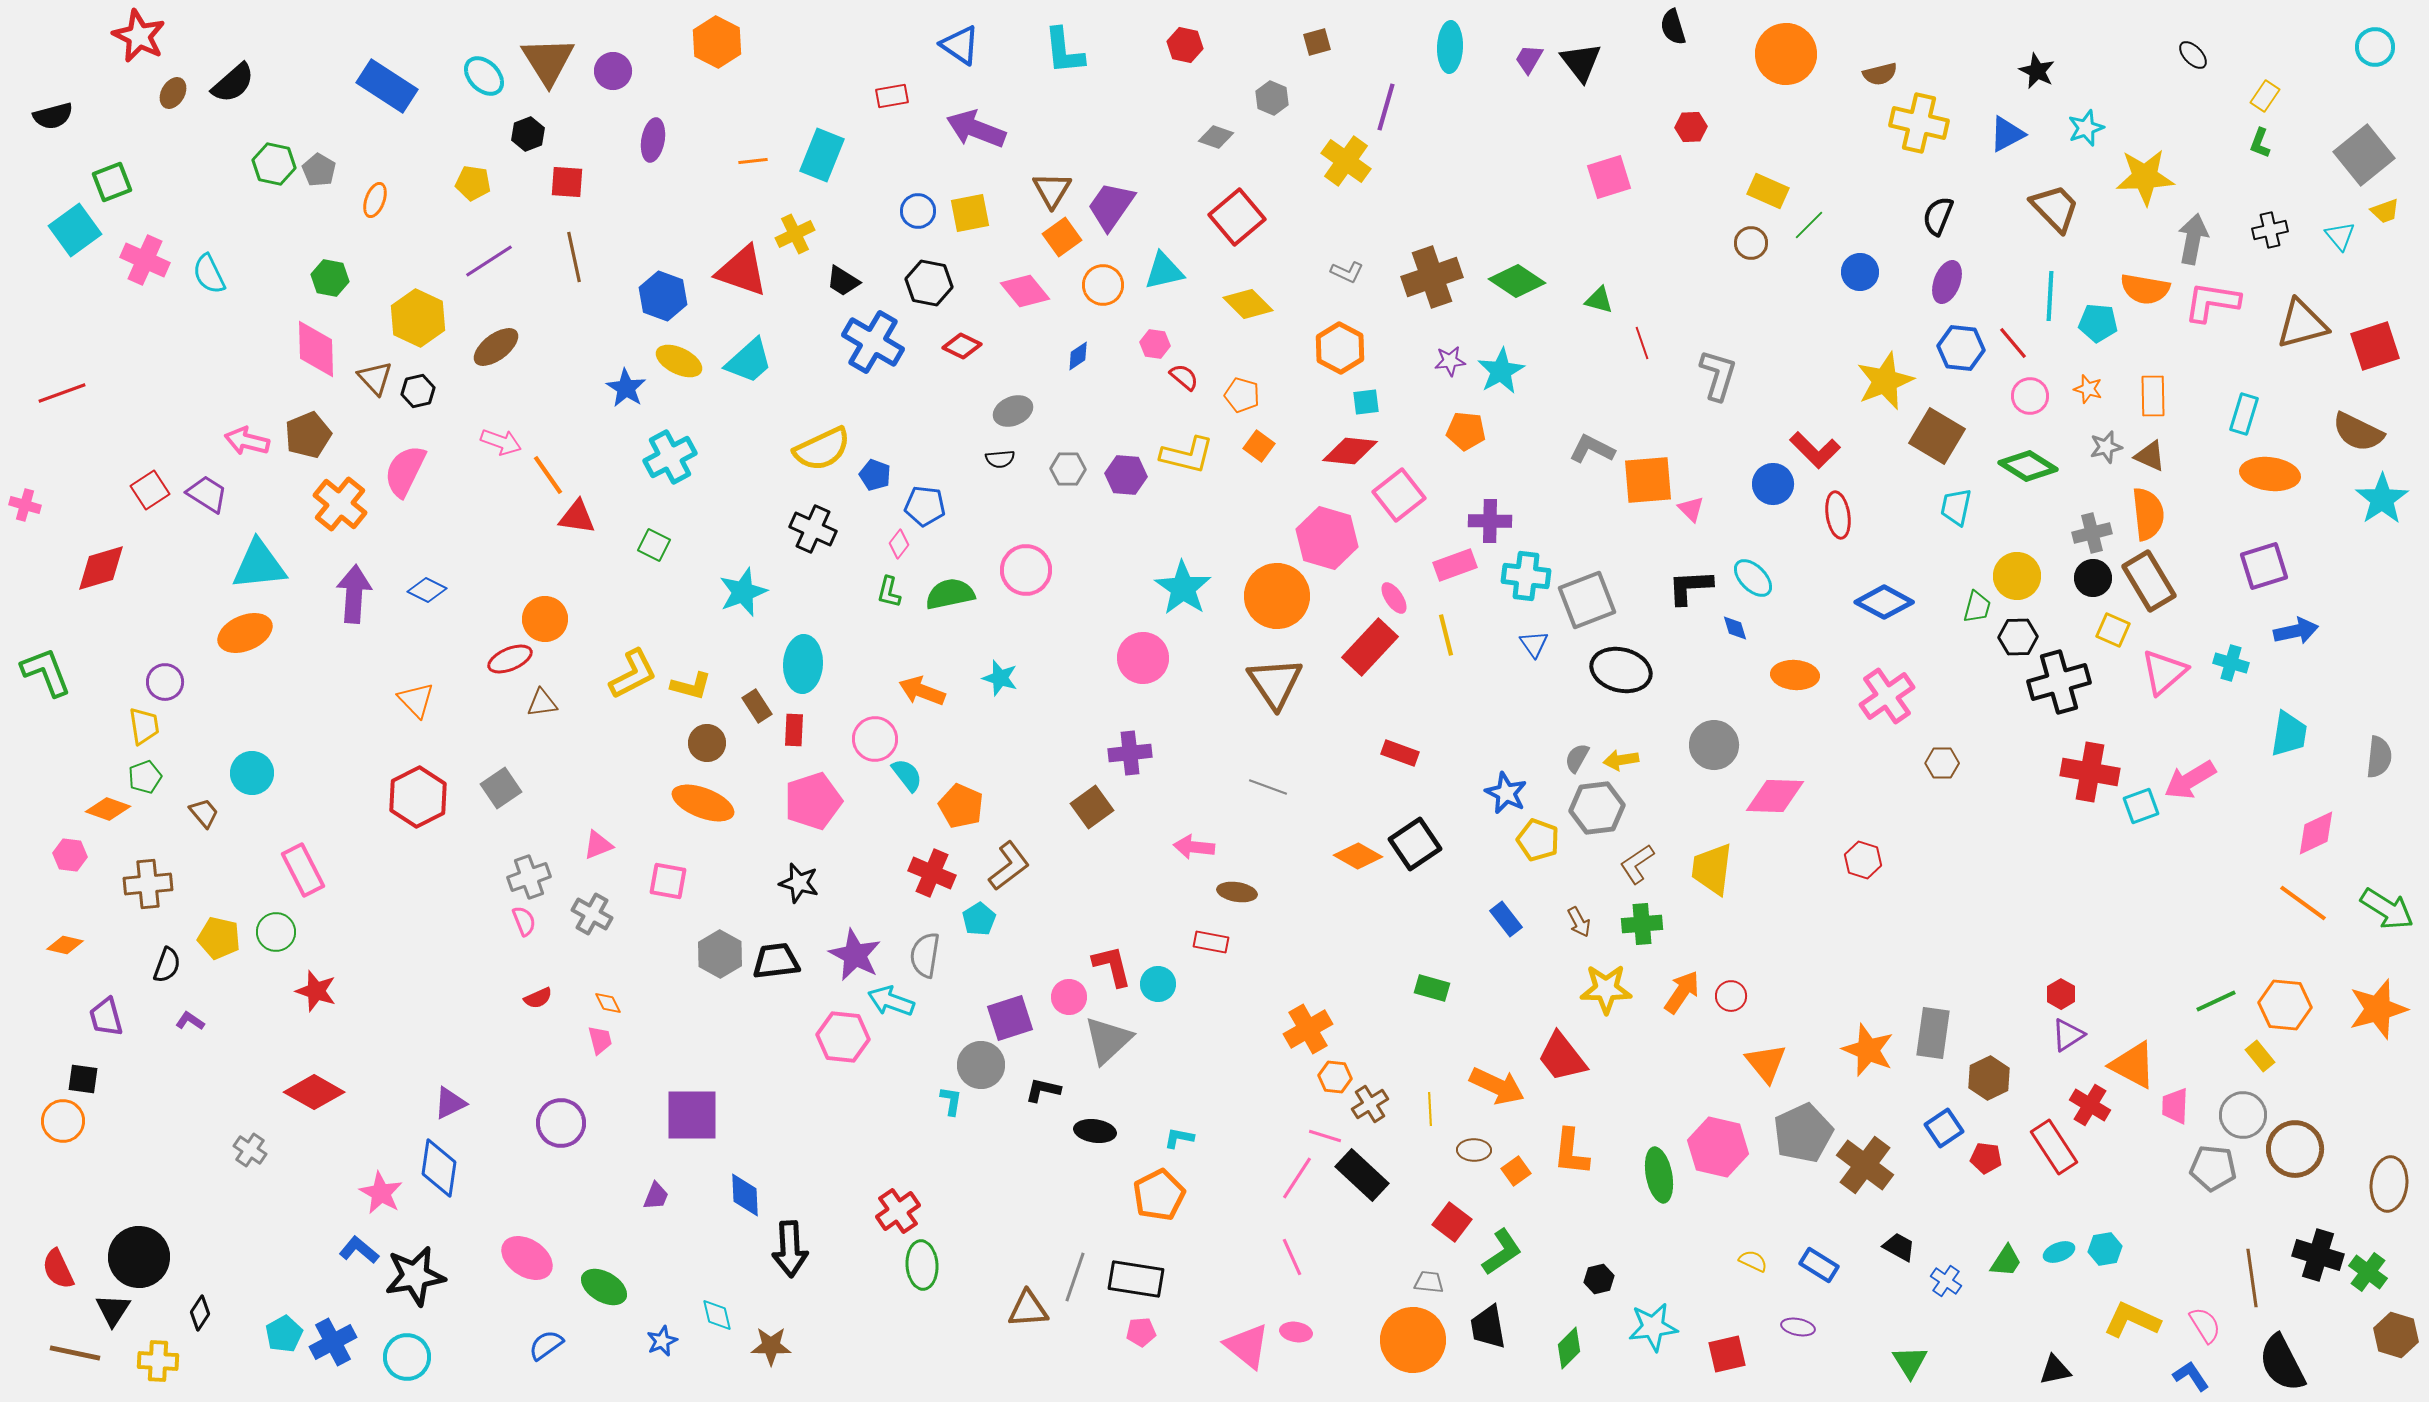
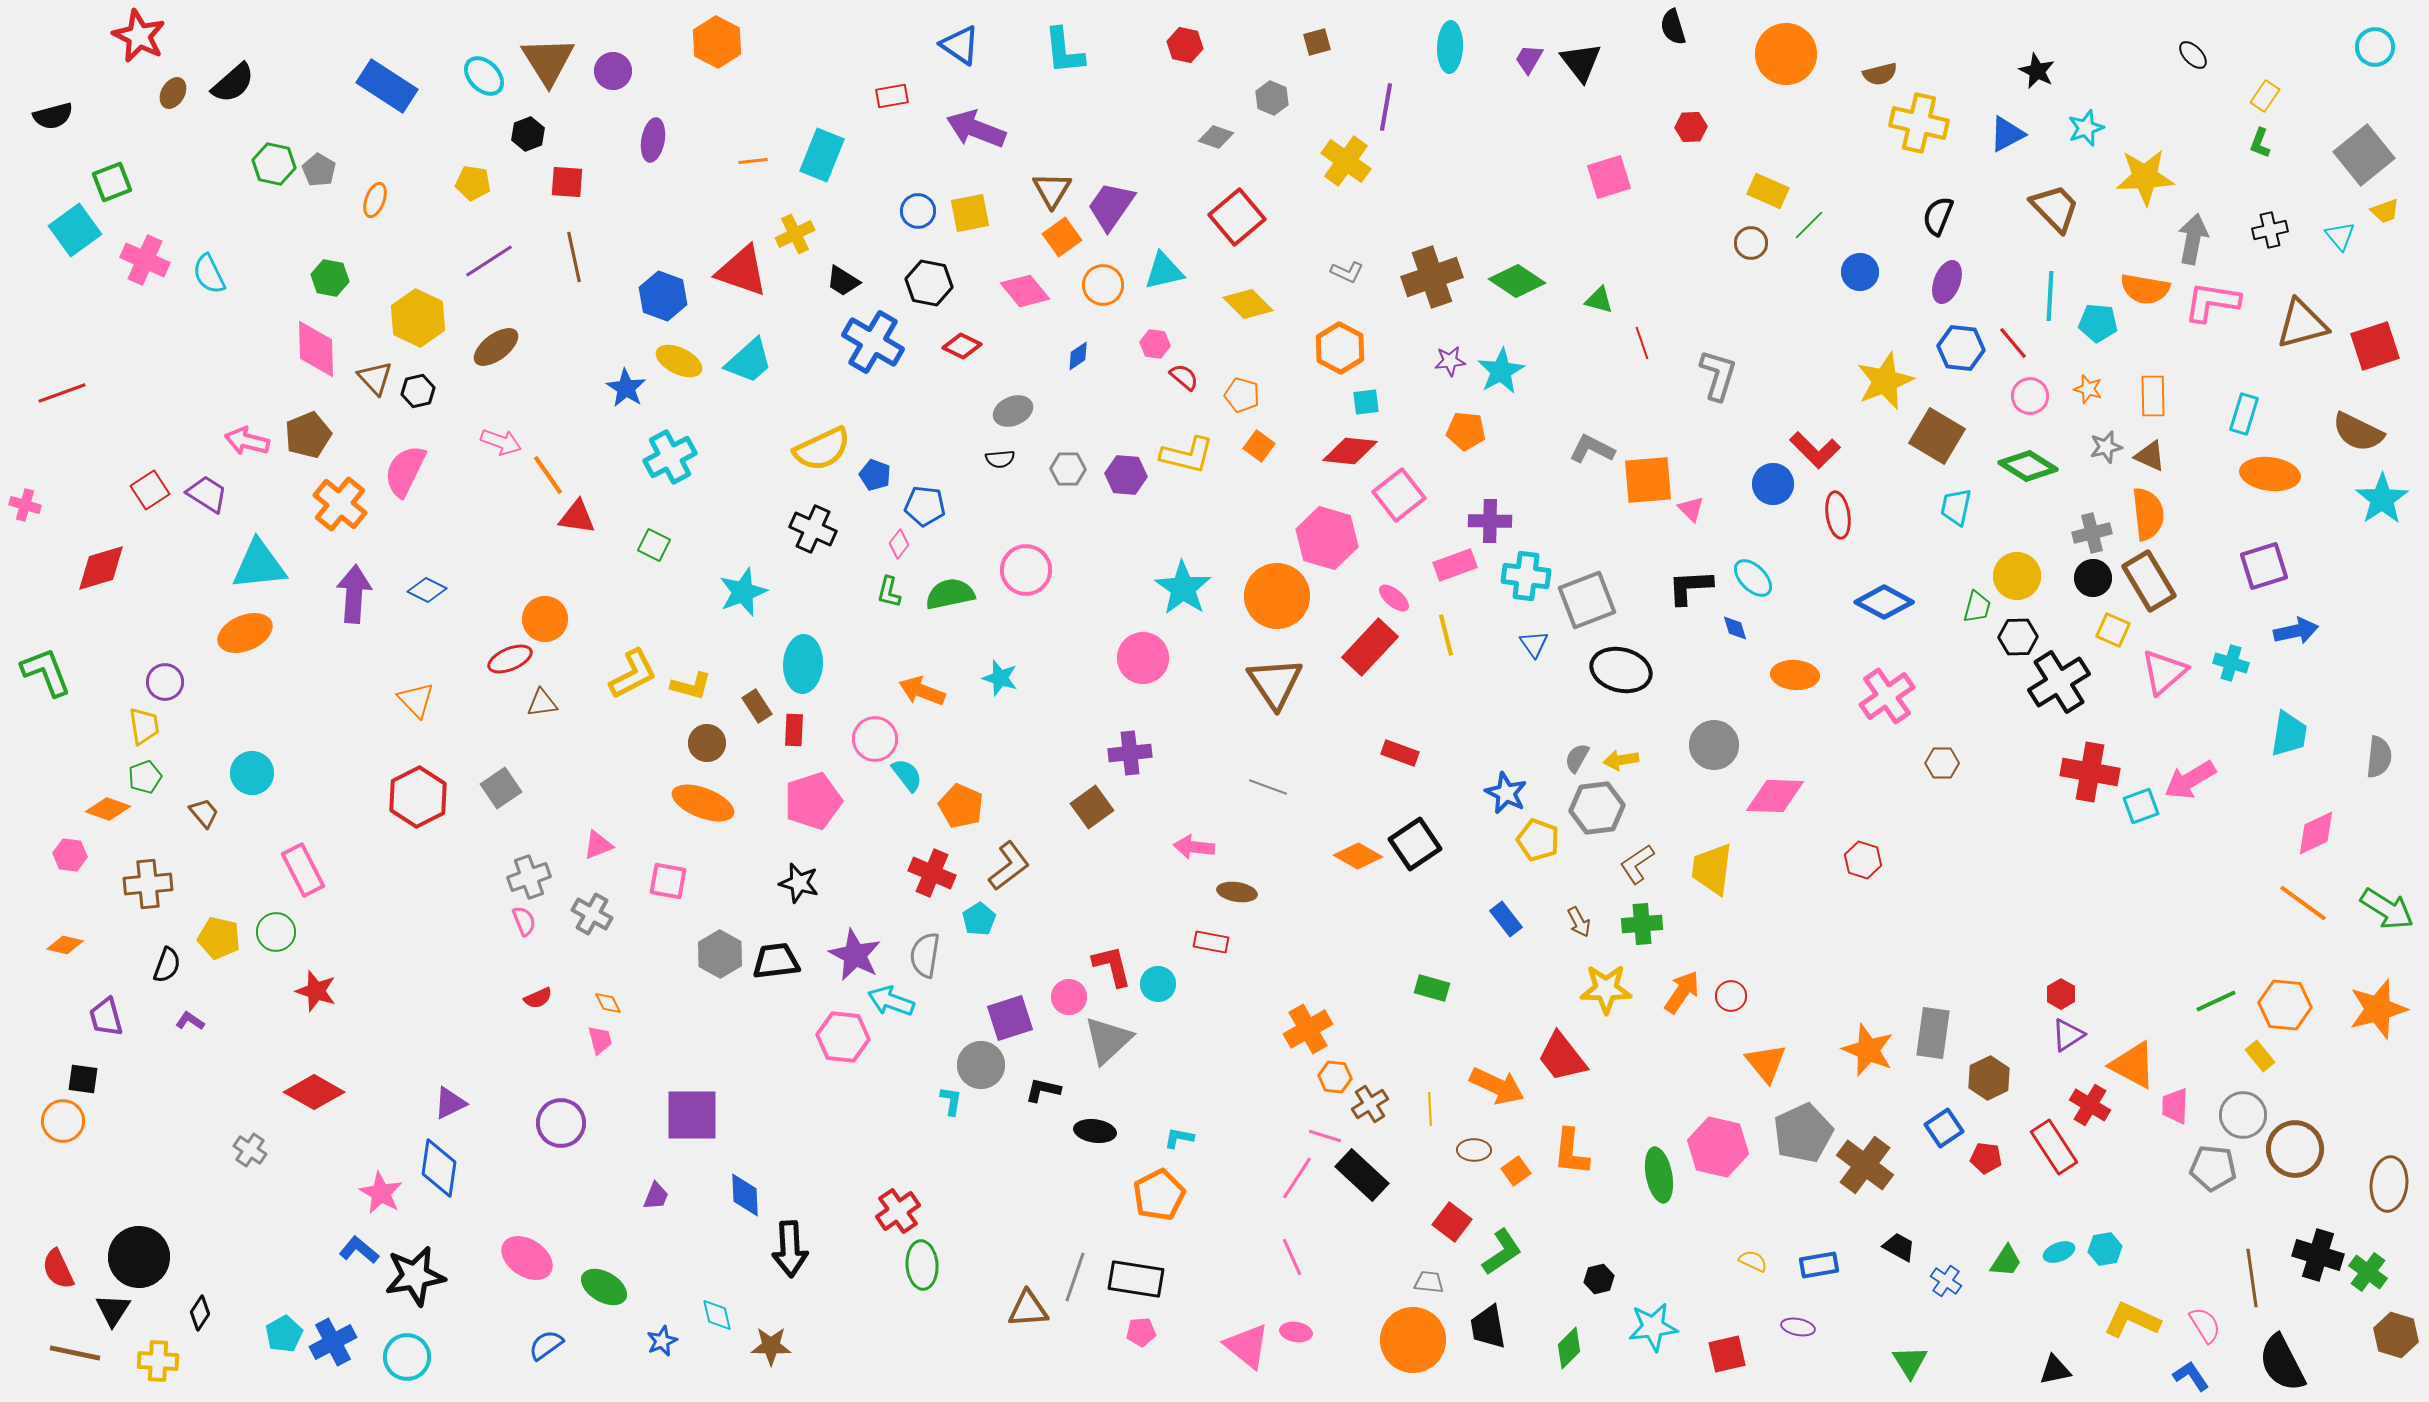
purple line at (1386, 107): rotated 6 degrees counterclockwise
pink ellipse at (1394, 598): rotated 16 degrees counterclockwise
black cross at (2059, 682): rotated 16 degrees counterclockwise
blue rectangle at (1819, 1265): rotated 42 degrees counterclockwise
